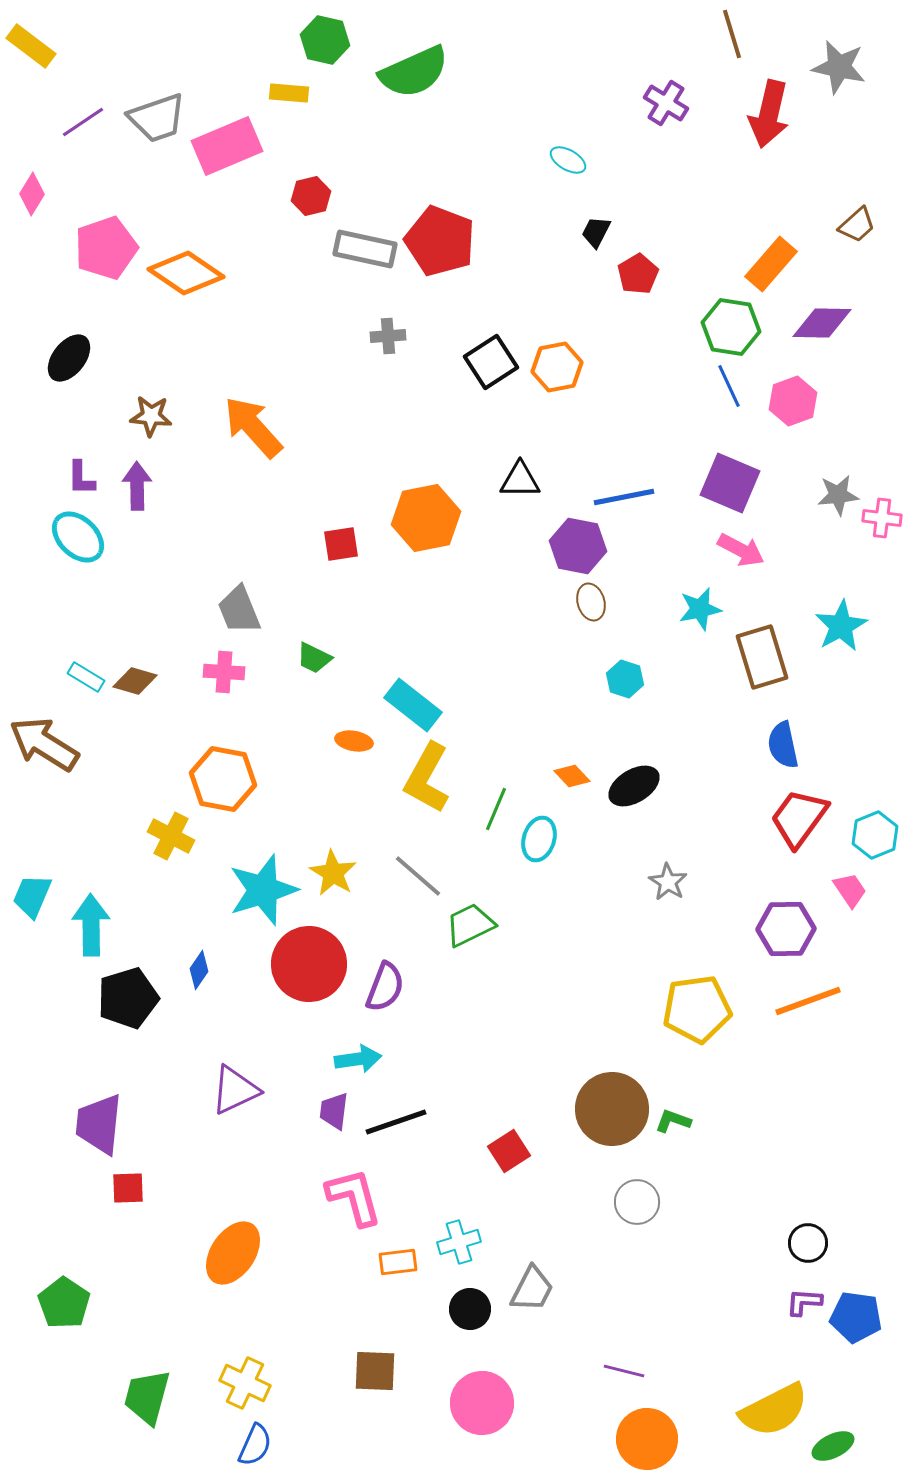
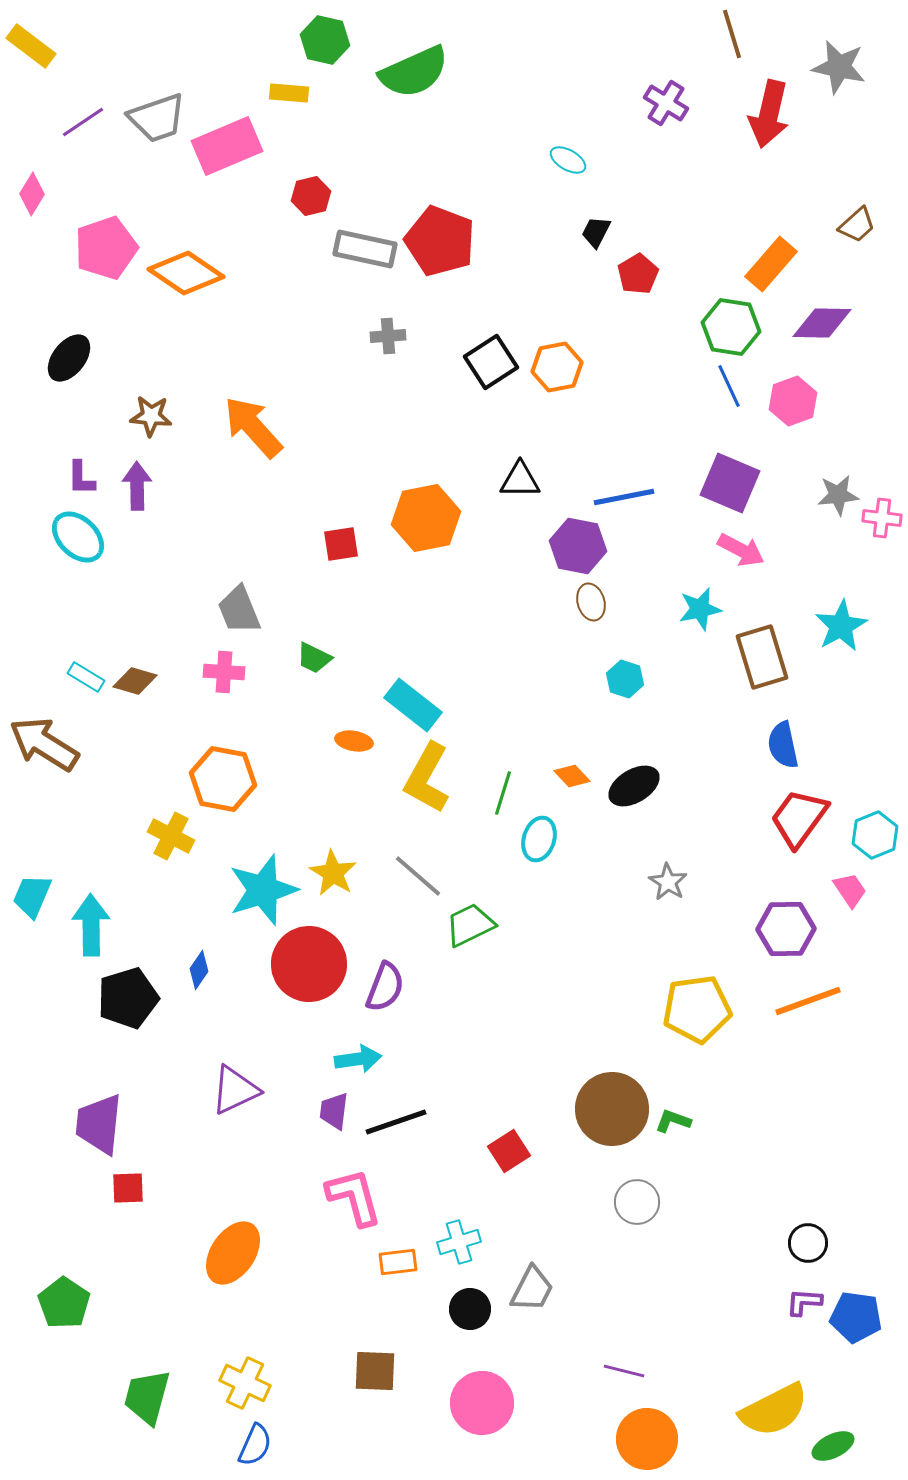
green line at (496, 809): moved 7 px right, 16 px up; rotated 6 degrees counterclockwise
